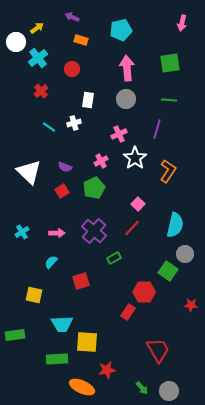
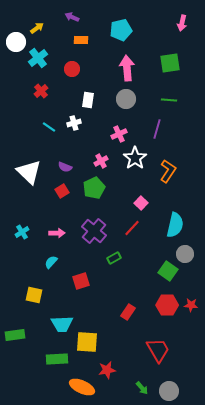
orange rectangle at (81, 40): rotated 16 degrees counterclockwise
pink square at (138, 204): moved 3 px right, 1 px up
red hexagon at (144, 292): moved 23 px right, 13 px down
